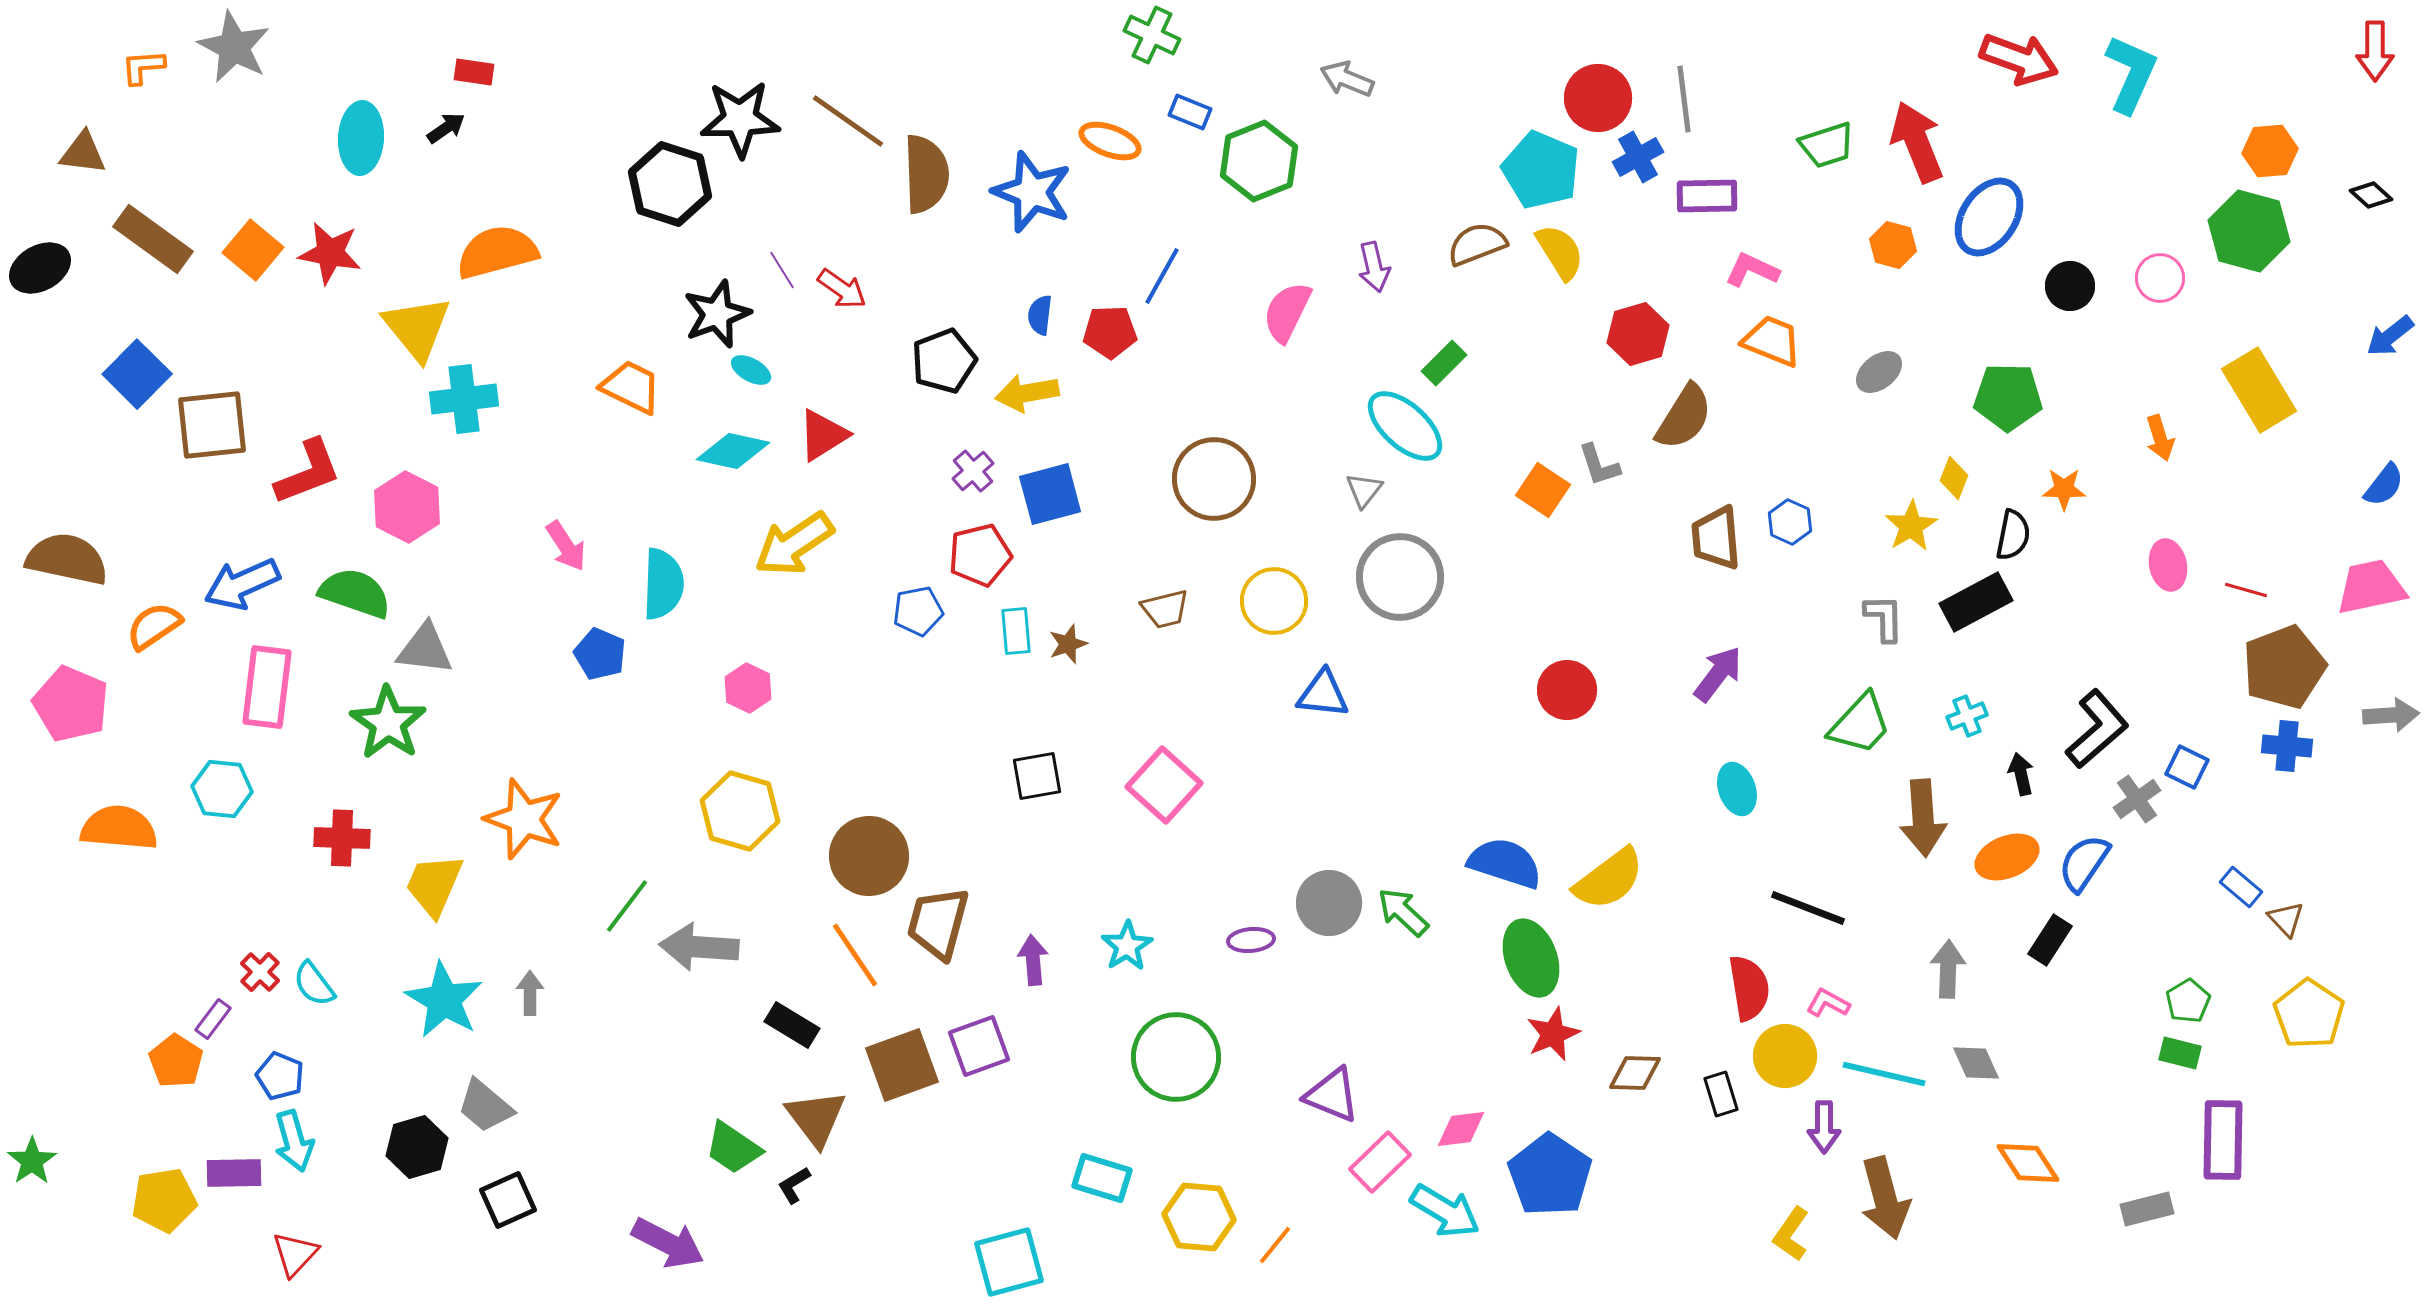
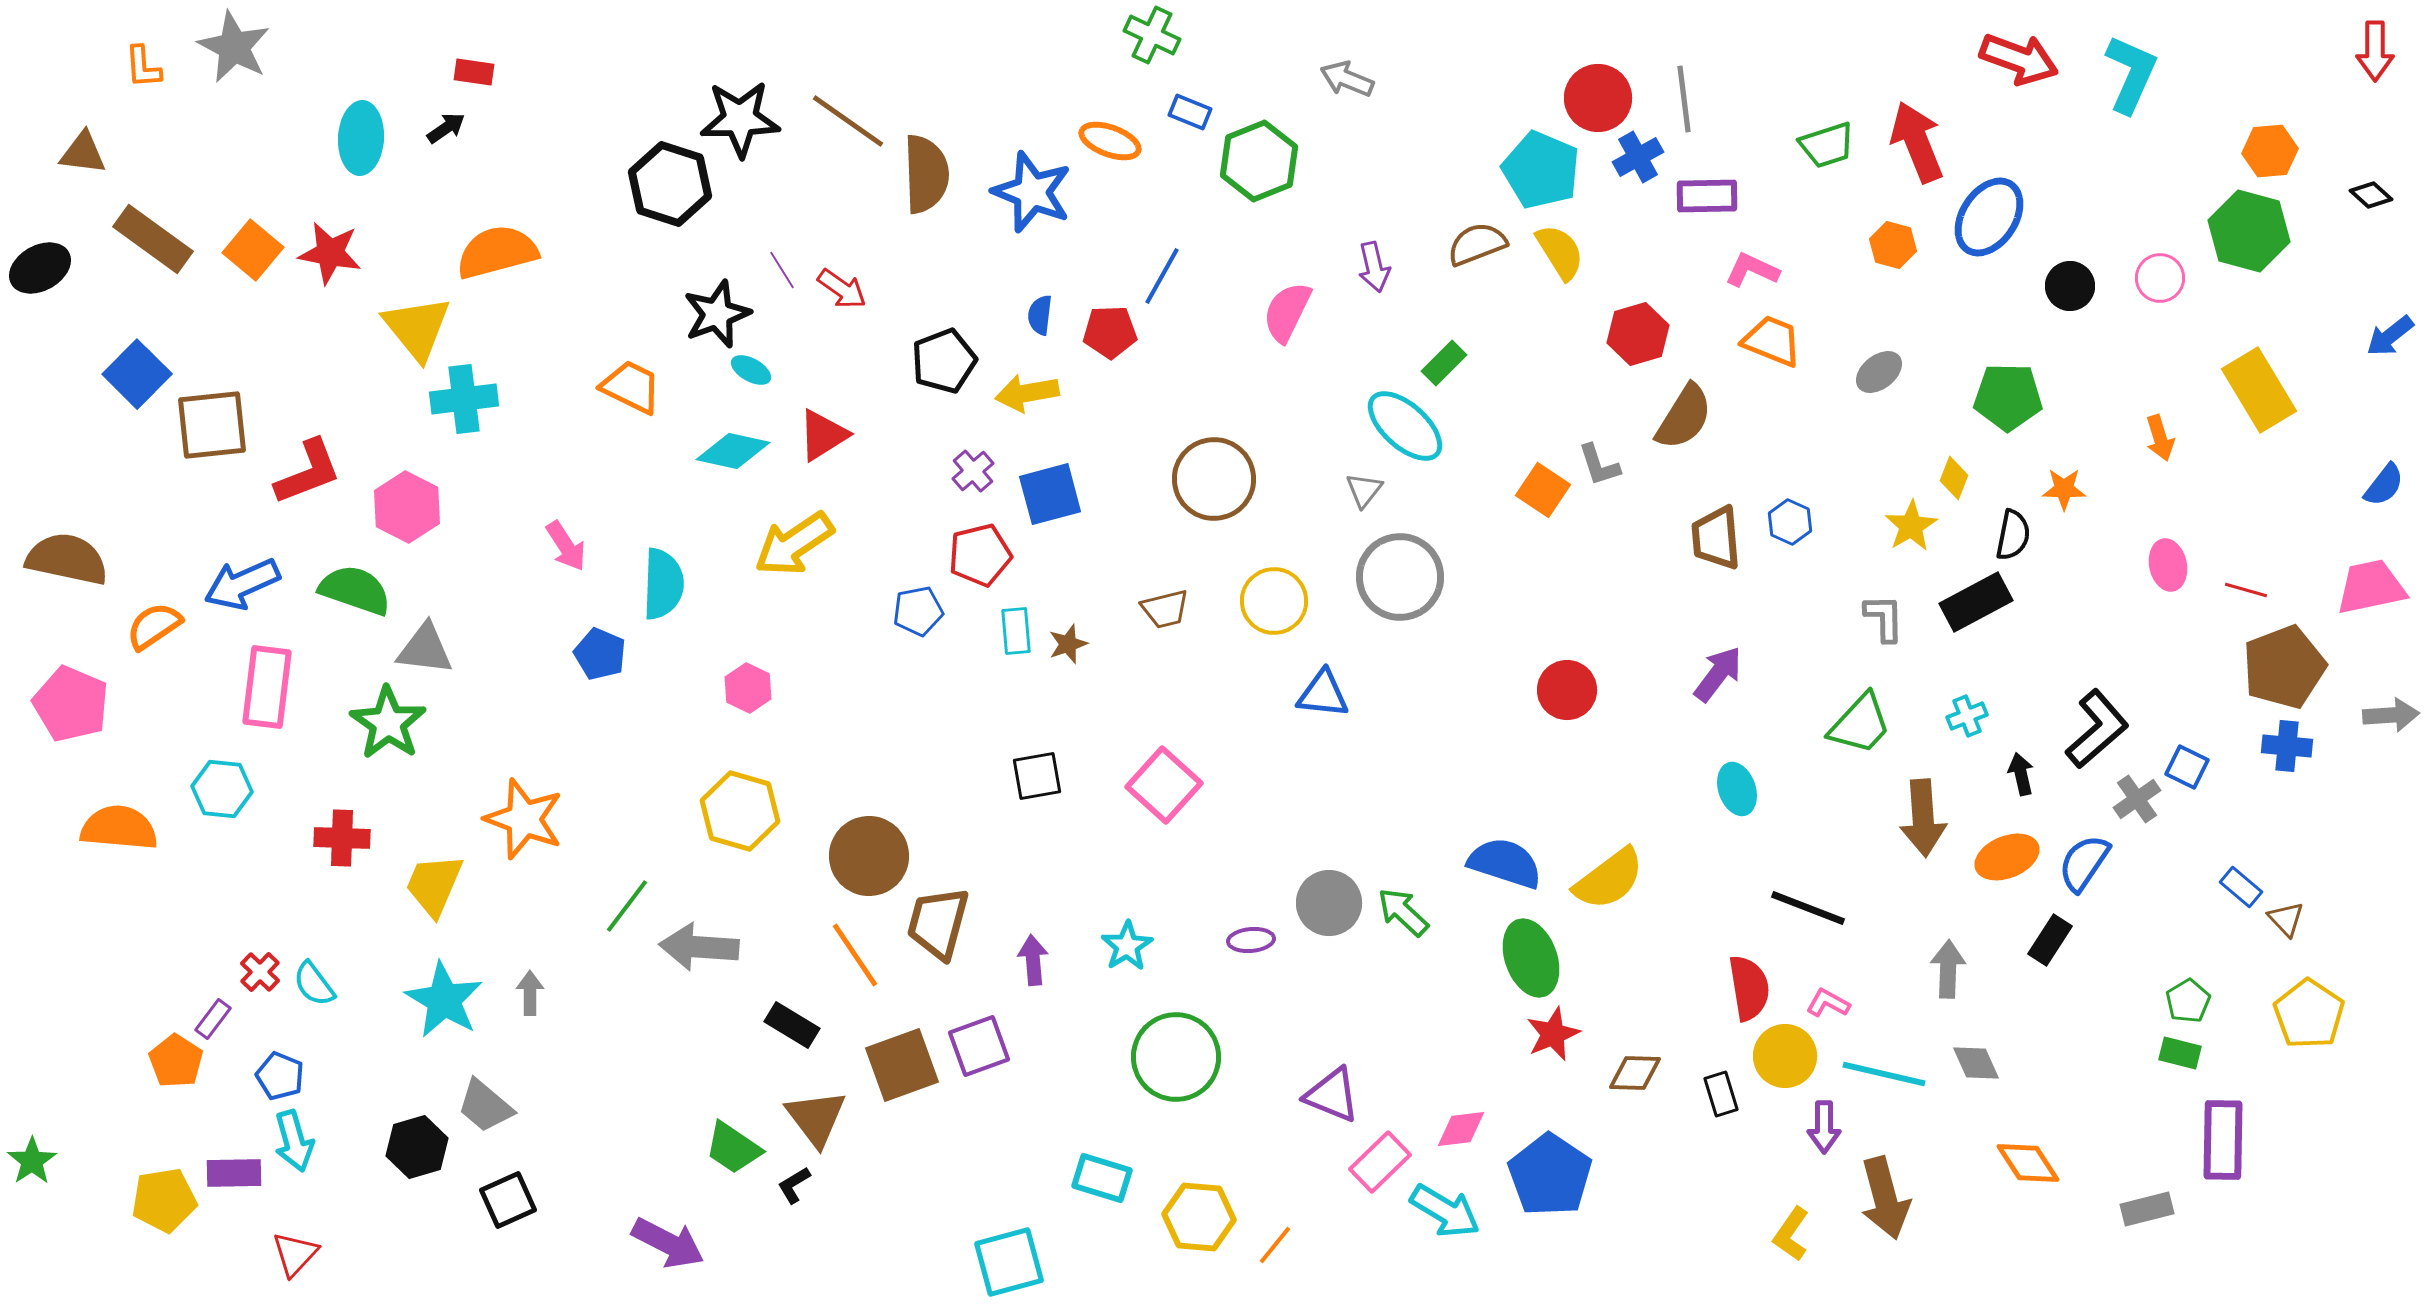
orange L-shape at (143, 67): rotated 90 degrees counterclockwise
green semicircle at (355, 593): moved 3 px up
